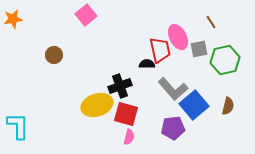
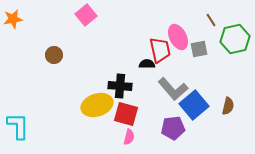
brown line: moved 2 px up
green hexagon: moved 10 px right, 21 px up
black cross: rotated 25 degrees clockwise
